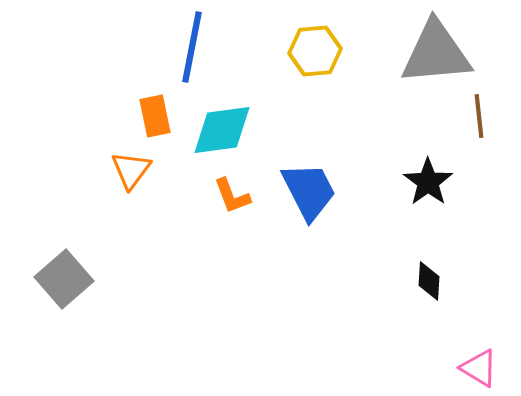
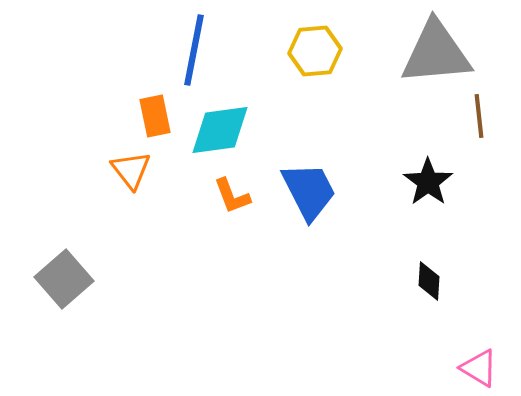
blue line: moved 2 px right, 3 px down
cyan diamond: moved 2 px left
orange triangle: rotated 15 degrees counterclockwise
